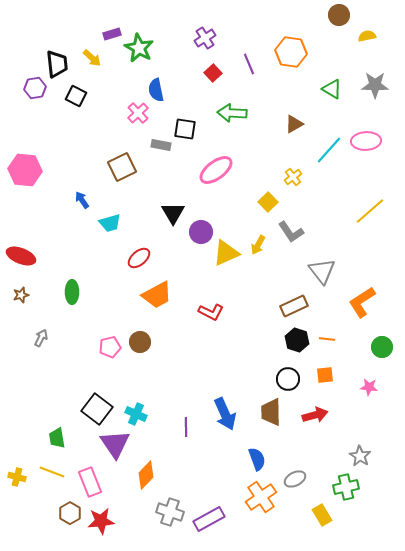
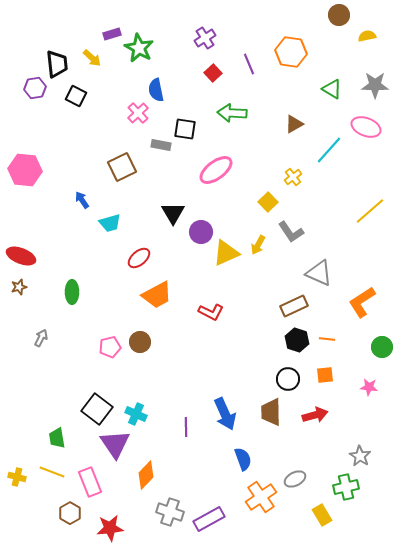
pink ellipse at (366, 141): moved 14 px up; rotated 24 degrees clockwise
gray triangle at (322, 271): moved 3 px left, 2 px down; rotated 28 degrees counterclockwise
brown star at (21, 295): moved 2 px left, 8 px up
blue semicircle at (257, 459): moved 14 px left
red star at (101, 521): moved 9 px right, 7 px down
